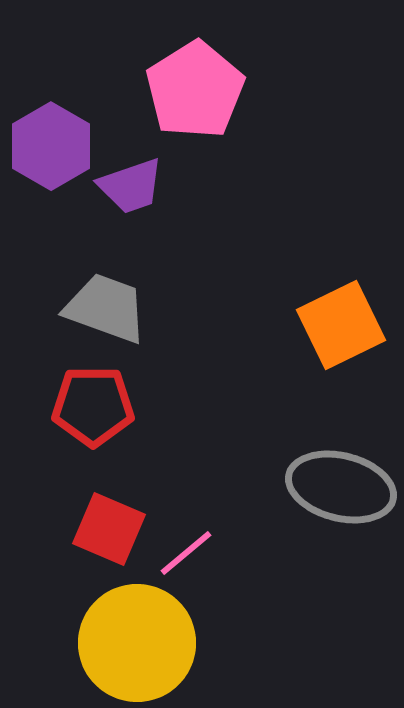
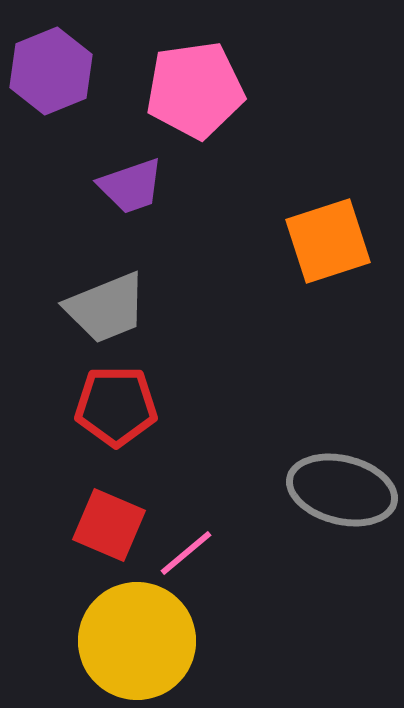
pink pentagon: rotated 24 degrees clockwise
purple hexagon: moved 75 px up; rotated 8 degrees clockwise
gray trapezoid: rotated 138 degrees clockwise
orange square: moved 13 px left, 84 px up; rotated 8 degrees clockwise
red pentagon: moved 23 px right
gray ellipse: moved 1 px right, 3 px down
red square: moved 4 px up
yellow circle: moved 2 px up
